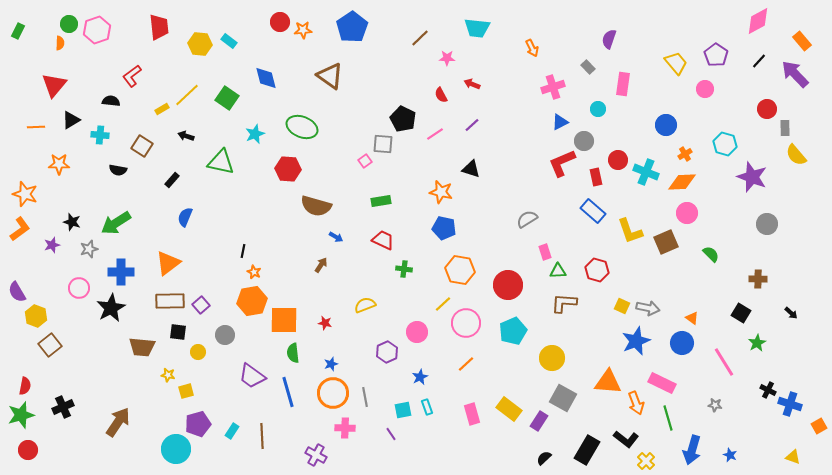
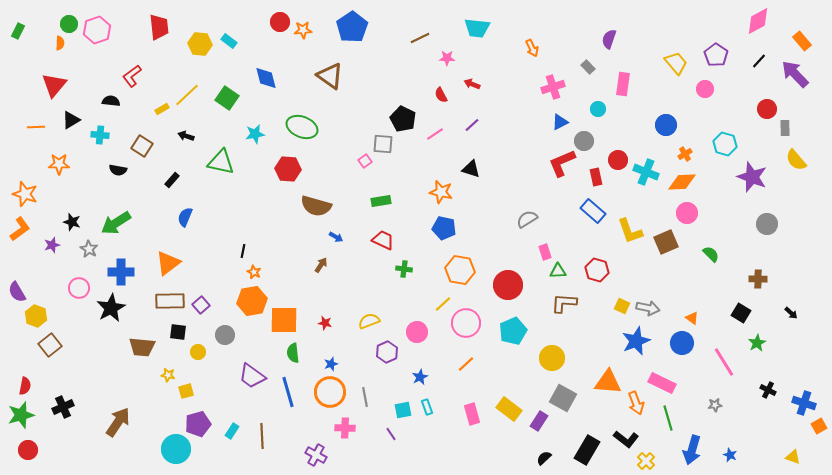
brown line at (420, 38): rotated 18 degrees clockwise
cyan star at (255, 134): rotated 12 degrees clockwise
yellow semicircle at (796, 155): moved 5 px down
gray star at (89, 249): rotated 24 degrees counterclockwise
yellow semicircle at (365, 305): moved 4 px right, 16 px down
orange circle at (333, 393): moved 3 px left, 1 px up
blue cross at (790, 404): moved 14 px right, 1 px up
gray star at (715, 405): rotated 16 degrees counterclockwise
